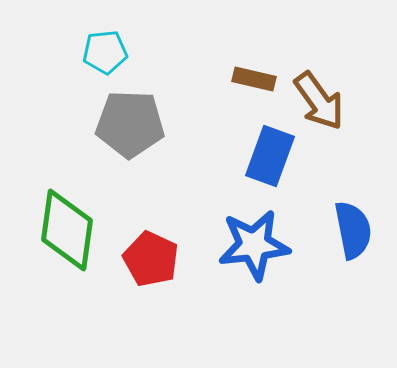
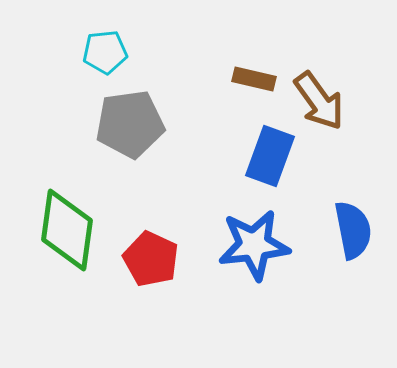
gray pentagon: rotated 10 degrees counterclockwise
